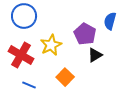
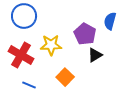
yellow star: rotated 25 degrees clockwise
